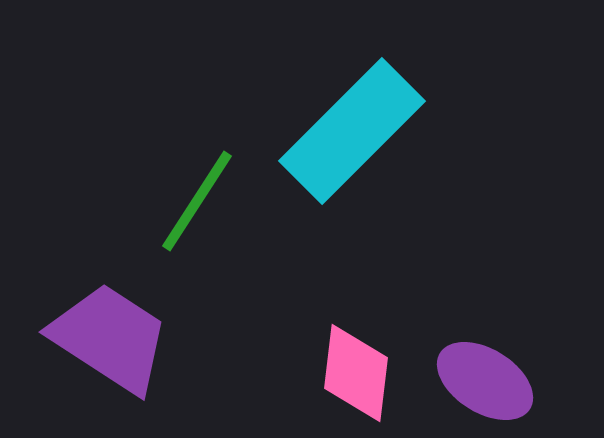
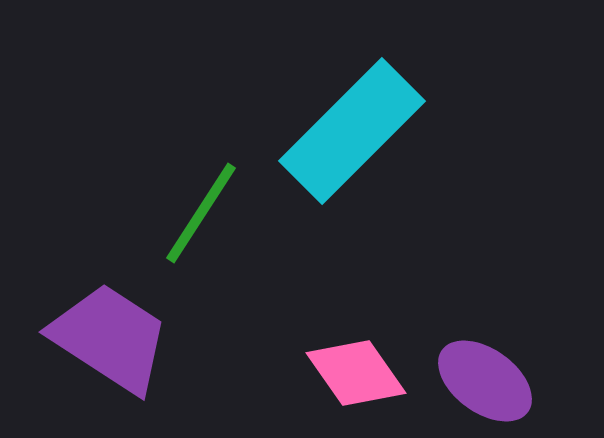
green line: moved 4 px right, 12 px down
pink diamond: rotated 42 degrees counterclockwise
purple ellipse: rotated 4 degrees clockwise
